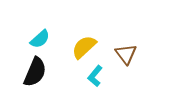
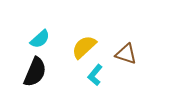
brown triangle: rotated 35 degrees counterclockwise
cyan L-shape: moved 1 px up
